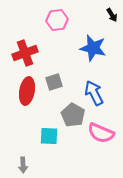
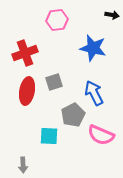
black arrow: rotated 48 degrees counterclockwise
gray pentagon: rotated 15 degrees clockwise
pink semicircle: moved 2 px down
